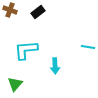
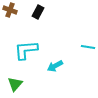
black rectangle: rotated 24 degrees counterclockwise
cyan arrow: rotated 63 degrees clockwise
